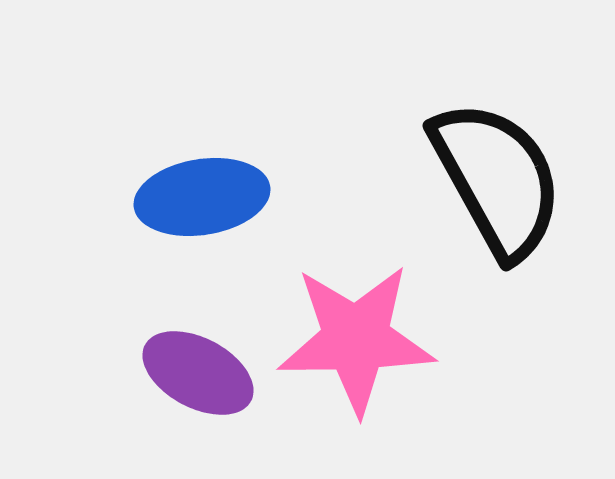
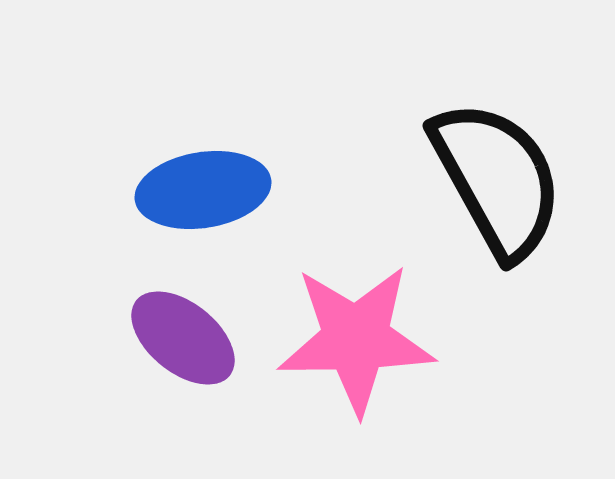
blue ellipse: moved 1 px right, 7 px up
purple ellipse: moved 15 px left, 35 px up; rotated 11 degrees clockwise
